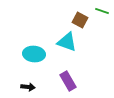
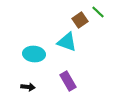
green line: moved 4 px left, 1 px down; rotated 24 degrees clockwise
brown square: rotated 28 degrees clockwise
